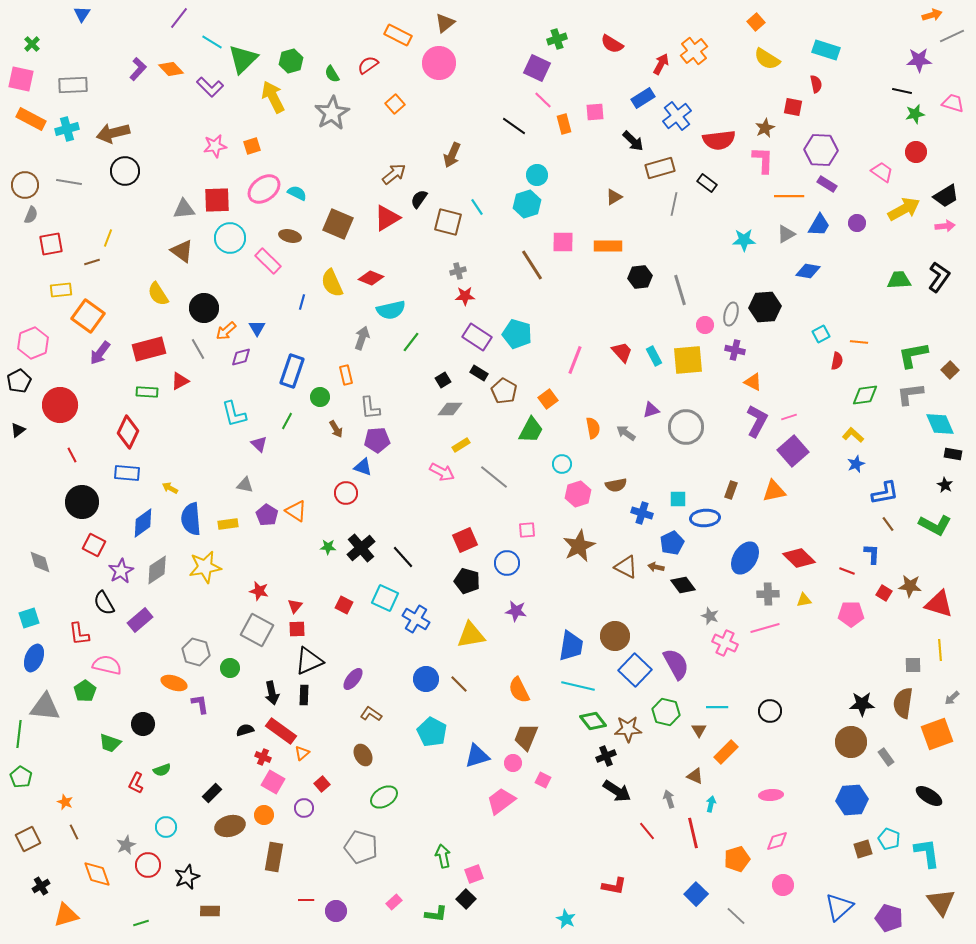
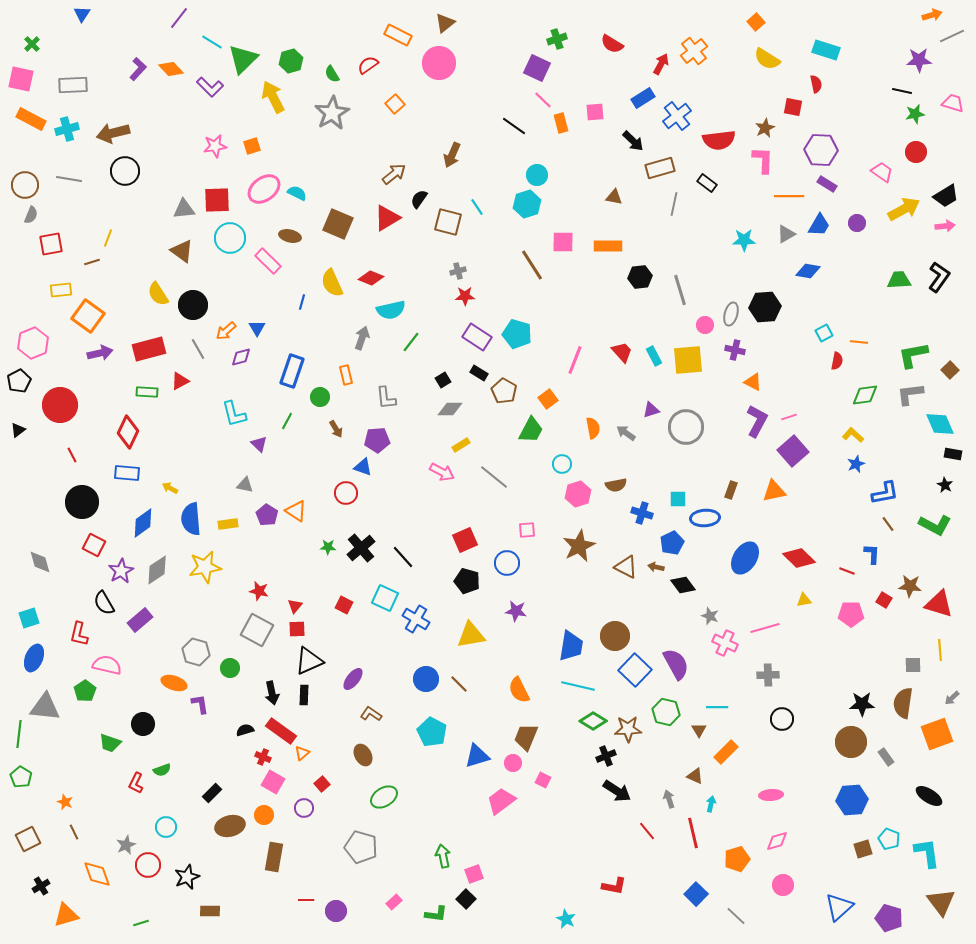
orange rectangle at (564, 124): moved 3 px left, 1 px up
gray line at (69, 182): moved 3 px up
brown triangle at (614, 197): rotated 42 degrees clockwise
black circle at (204, 308): moved 11 px left, 3 px up
cyan square at (821, 334): moved 3 px right, 1 px up
purple arrow at (100, 353): rotated 140 degrees counterclockwise
gray L-shape at (370, 408): moved 16 px right, 10 px up
red square at (884, 593): moved 7 px down
gray cross at (768, 594): moved 81 px down
red L-shape at (79, 634): rotated 20 degrees clockwise
black circle at (770, 711): moved 12 px right, 8 px down
green diamond at (593, 721): rotated 20 degrees counterclockwise
